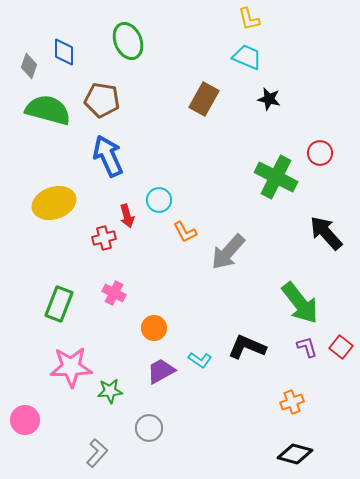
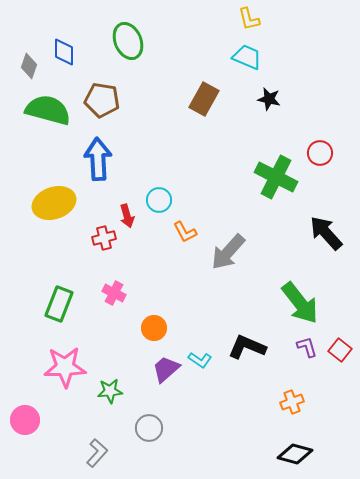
blue arrow: moved 10 px left, 3 px down; rotated 21 degrees clockwise
red square: moved 1 px left, 3 px down
pink star: moved 6 px left
purple trapezoid: moved 5 px right, 2 px up; rotated 12 degrees counterclockwise
